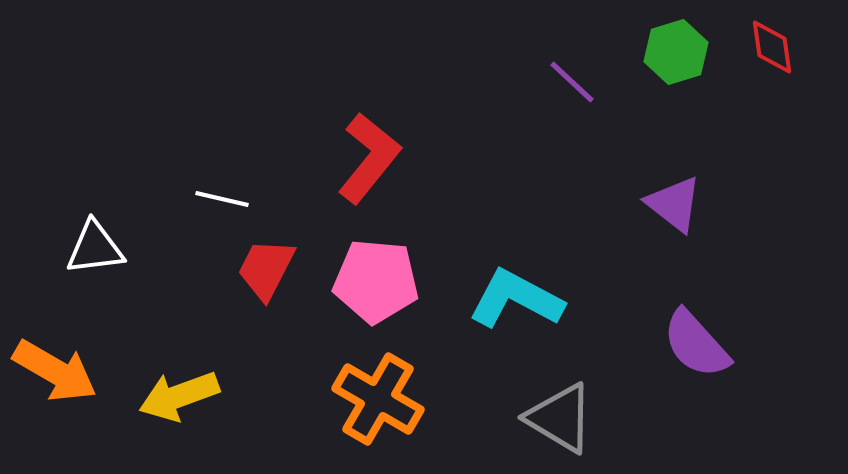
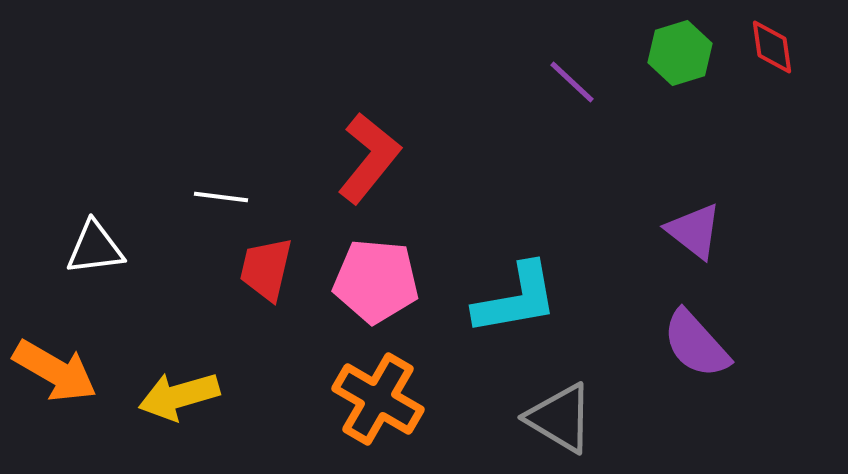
green hexagon: moved 4 px right, 1 px down
white line: moved 1 px left, 2 px up; rotated 6 degrees counterclockwise
purple triangle: moved 20 px right, 27 px down
red trapezoid: rotated 14 degrees counterclockwise
cyan L-shape: rotated 142 degrees clockwise
yellow arrow: rotated 4 degrees clockwise
